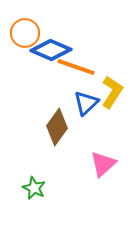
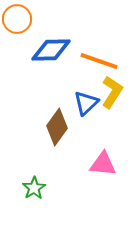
orange circle: moved 8 px left, 14 px up
blue diamond: rotated 24 degrees counterclockwise
orange line: moved 23 px right, 6 px up
pink triangle: rotated 48 degrees clockwise
green star: rotated 15 degrees clockwise
